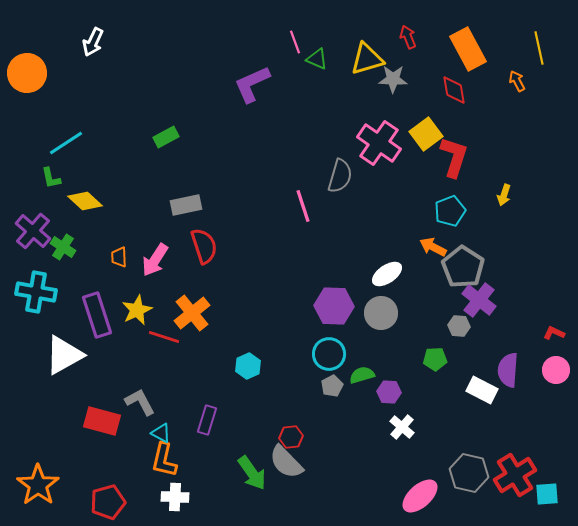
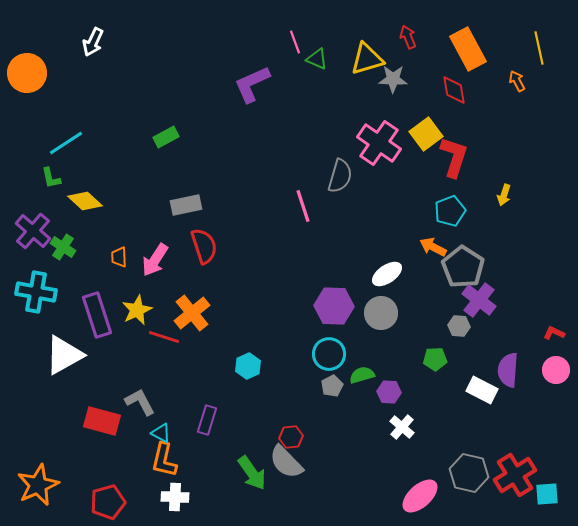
orange star at (38, 485): rotated 12 degrees clockwise
